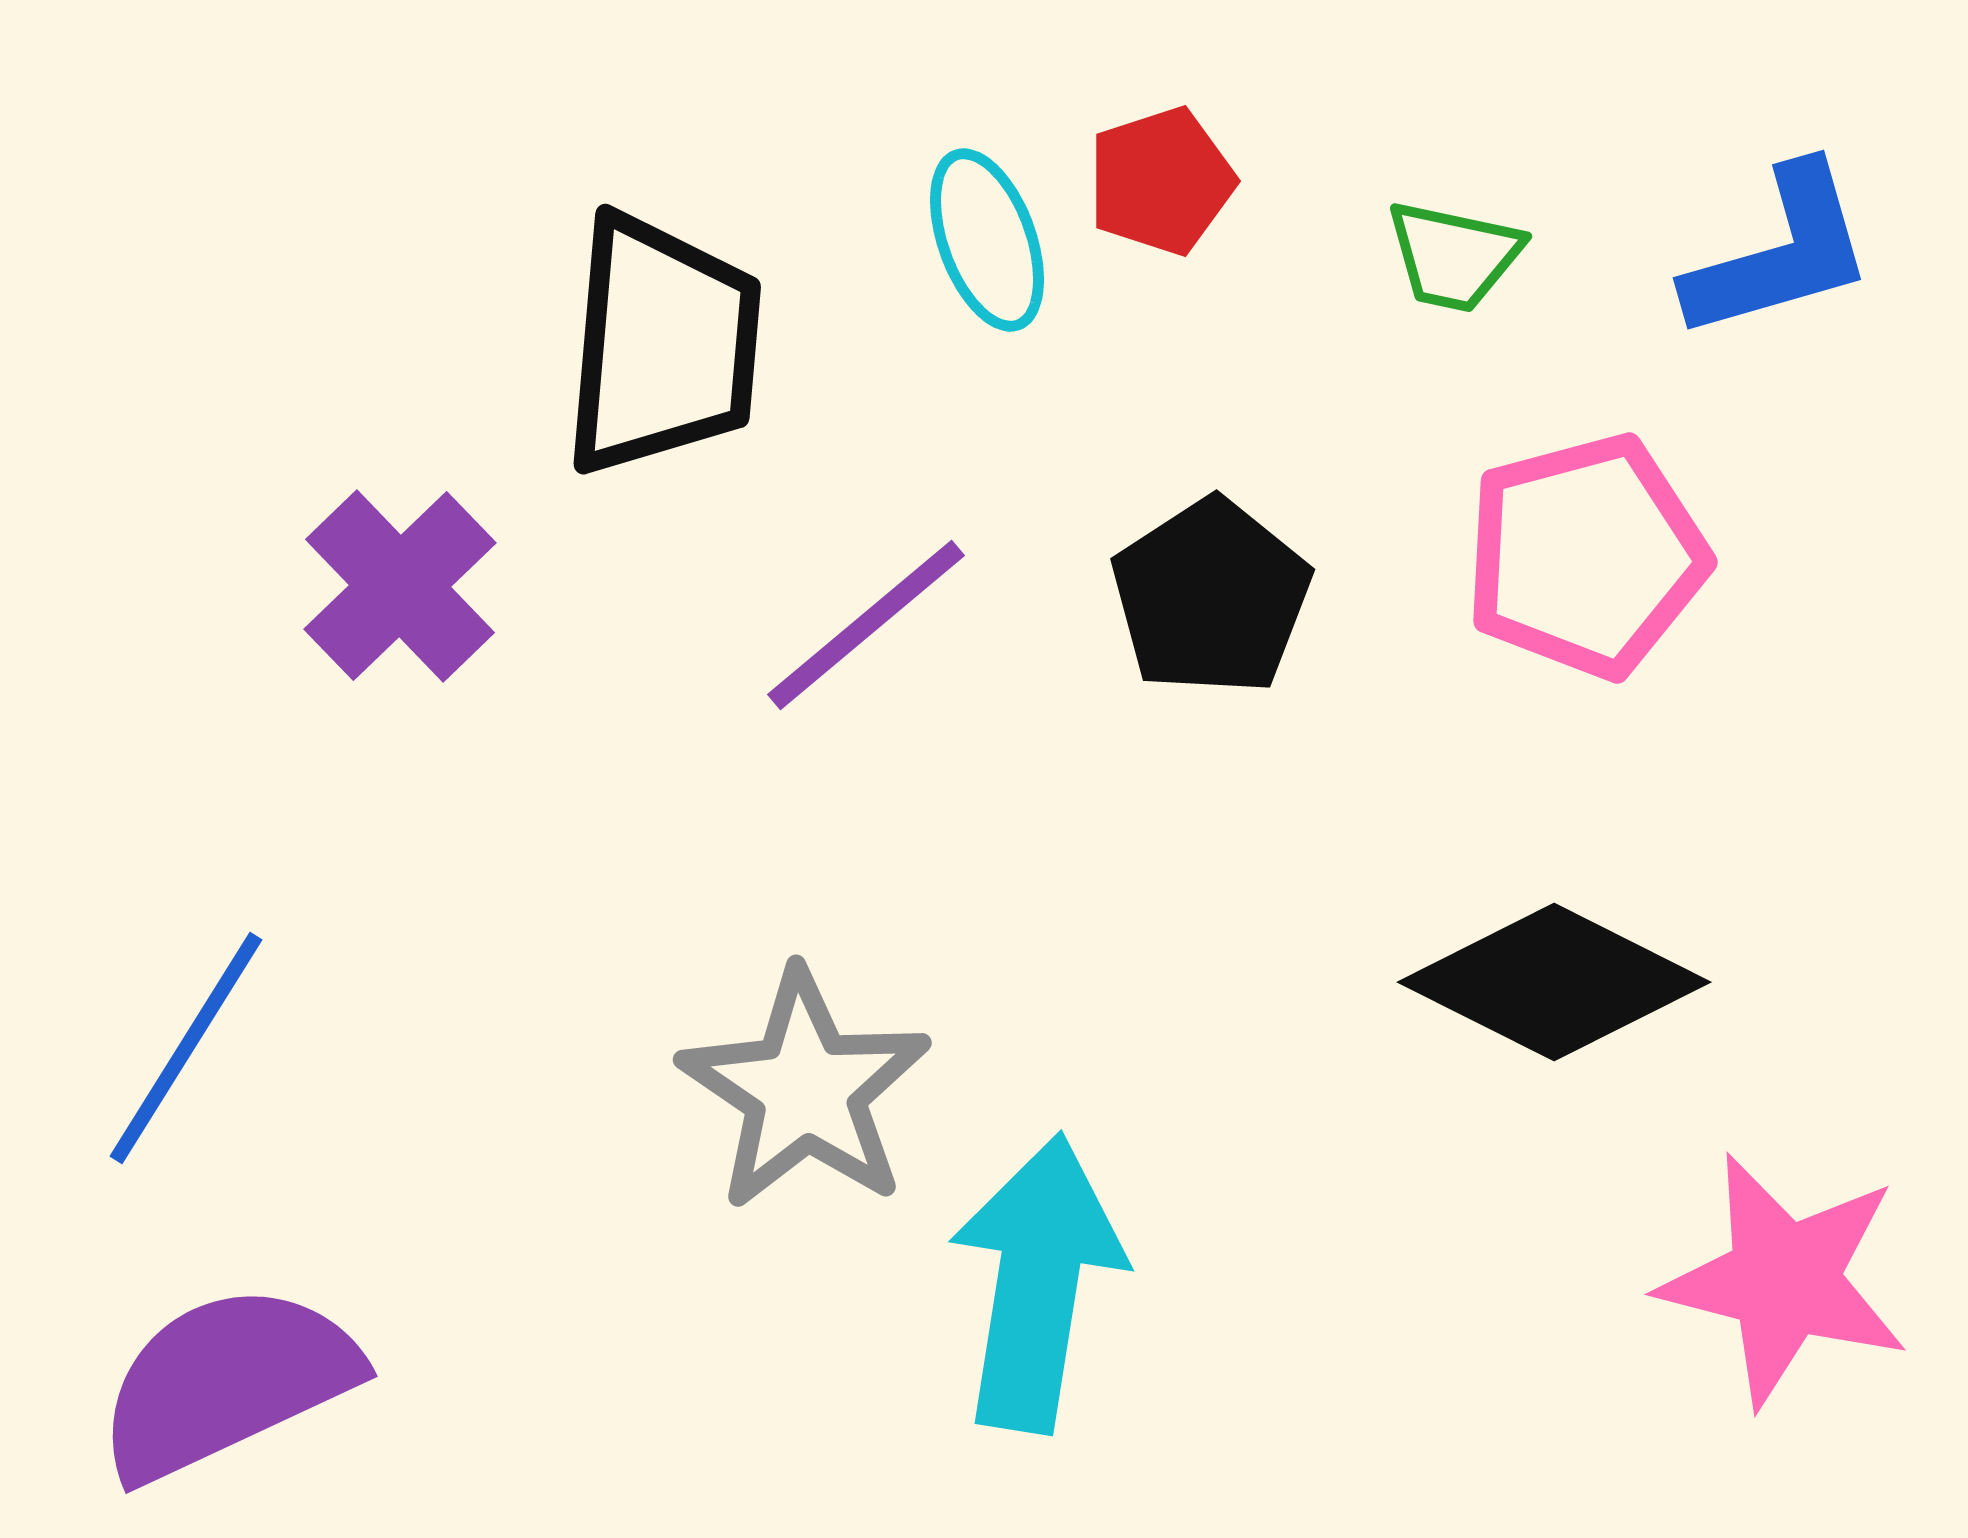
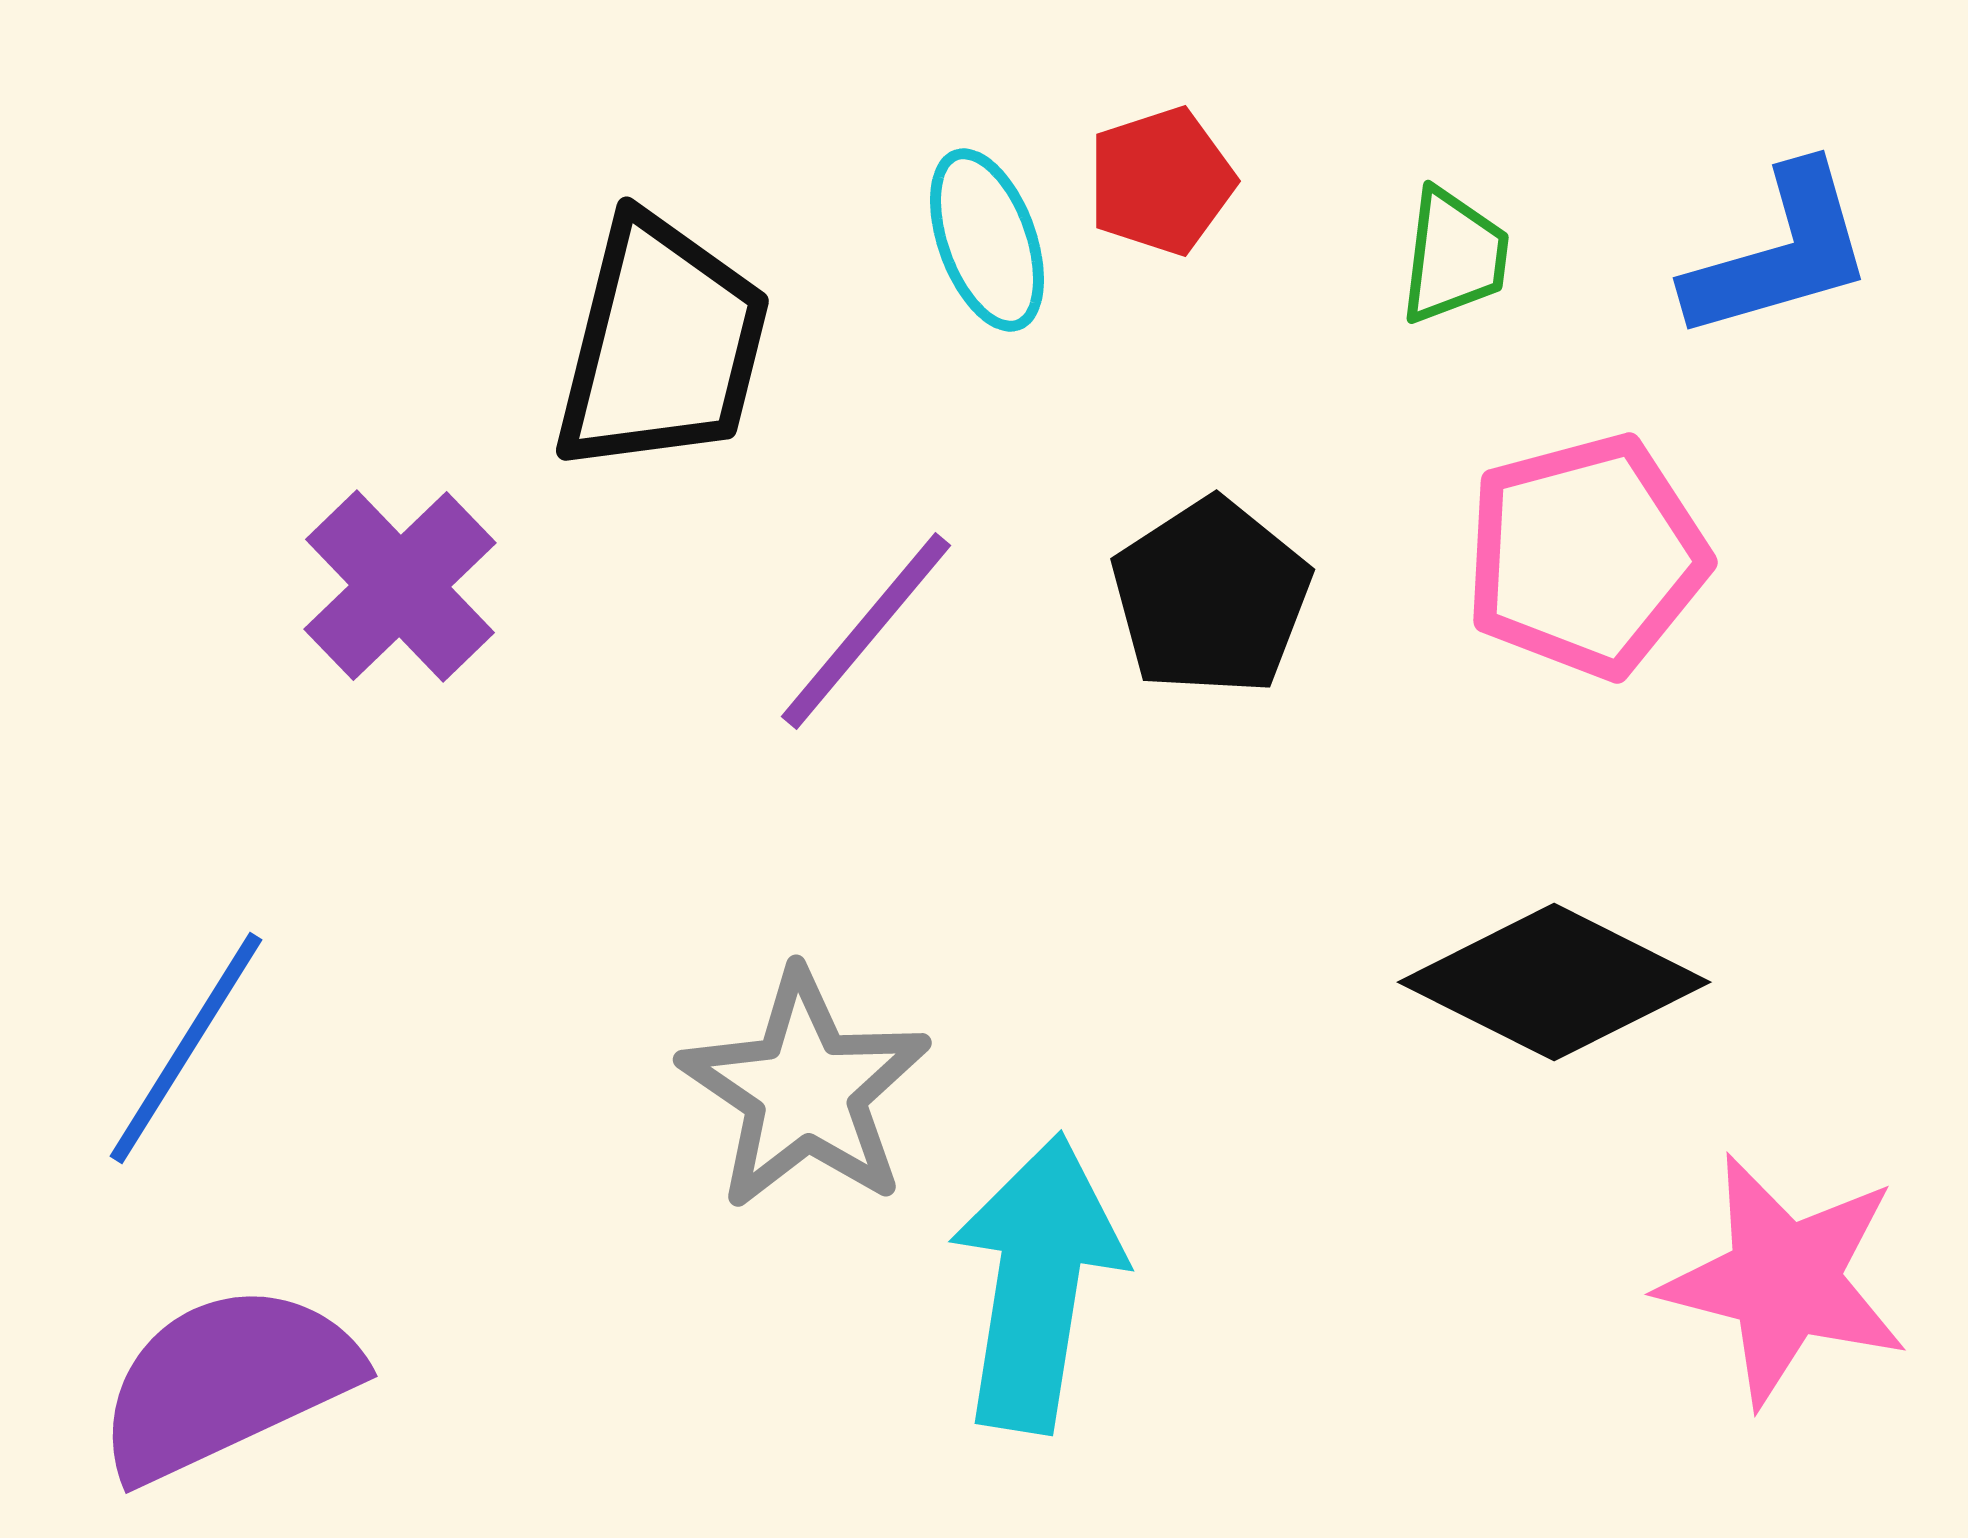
green trapezoid: rotated 95 degrees counterclockwise
black trapezoid: rotated 9 degrees clockwise
purple line: moved 6 px down; rotated 10 degrees counterclockwise
